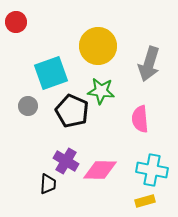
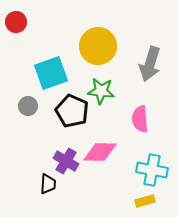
gray arrow: moved 1 px right
pink diamond: moved 18 px up
